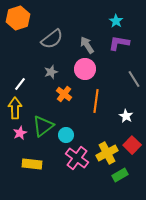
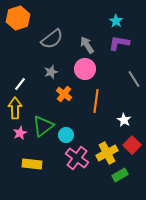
white star: moved 2 px left, 4 px down
